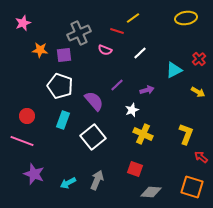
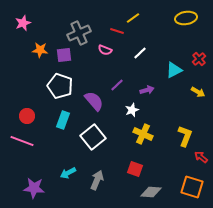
yellow L-shape: moved 1 px left, 2 px down
purple star: moved 14 px down; rotated 15 degrees counterclockwise
cyan arrow: moved 10 px up
